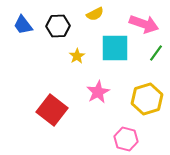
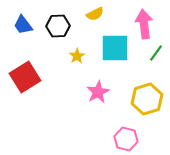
pink arrow: rotated 116 degrees counterclockwise
red square: moved 27 px left, 33 px up; rotated 20 degrees clockwise
